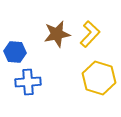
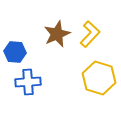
brown star: rotated 12 degrees counterclockwise
